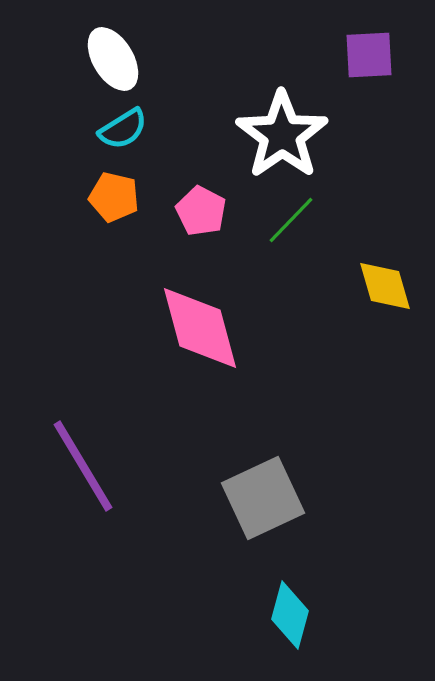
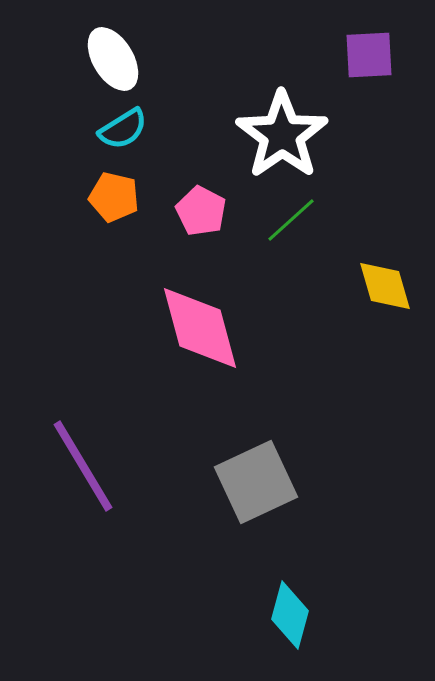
green line: rotated 4 degrees clockwise
gray square: moved 7 px left, 16 px up
